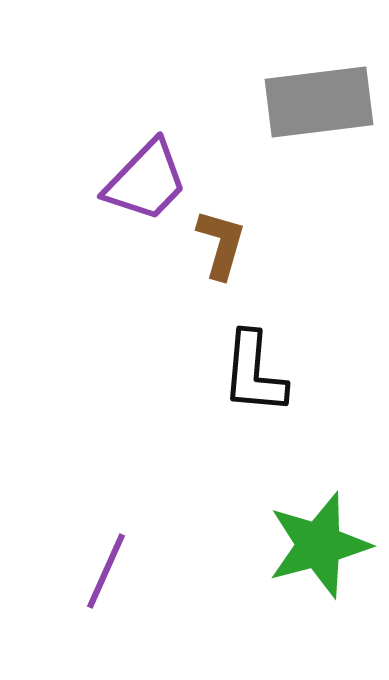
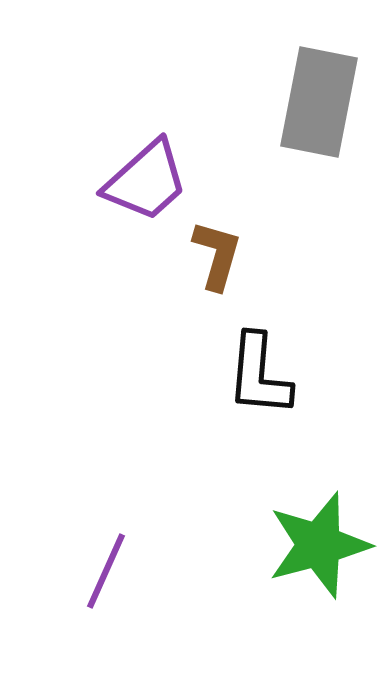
gray rectangle: rotated 72 degrees counterclockwise
purple trapezoid: rotated 4 degrees clockwise
brown L-shape: moved 4 px left, 11 px down
black L-shape: moved 5 px right, 2 px down
